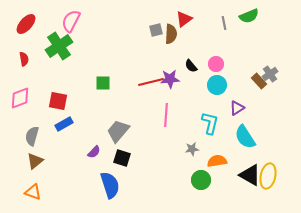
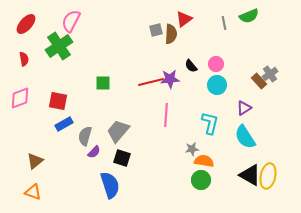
purple triangle: moved 7 px right
gray semicircle: moved 53 px right
orange semicircle: moved 13 px left; rotated 18 degrees clockwise
